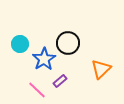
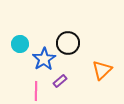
orange triangle: moved 1 px right, 1 px down
pink line: moved 1 px left, 1 px down; rotated 48 degrees clockwise
